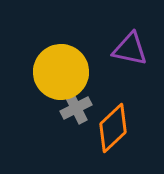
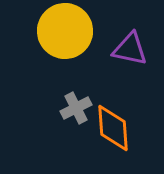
yellow circle: moved 4 px right, 41 px up
orange diamond: rotated 51 degrees counterclockwise
